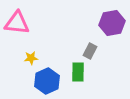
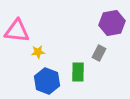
pink triangle: moved 8 px down
gray rectangle: moved 9 px right, 2 px down
yellow star: moved 7 px right, 6 px up
blue hexagon: rotated 15 degrees counterclockwise
